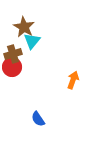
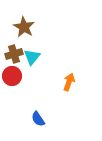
cyan triangle: moved 16 px down
brown cross: moved 1 px right
red circle: moved 9 px down
orange arrow: moved 4 px left, 2 px down
